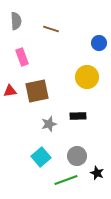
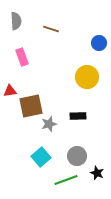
brown square: moved 6 px left, 15 px down
